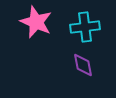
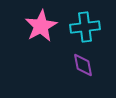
pink star: moved 5 px right, 4 px down; rotated 20 degrees clockwise
